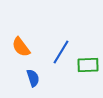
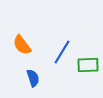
orange semicircle: moved 1 px right, 2 px up
blue line: moved 1 px right
